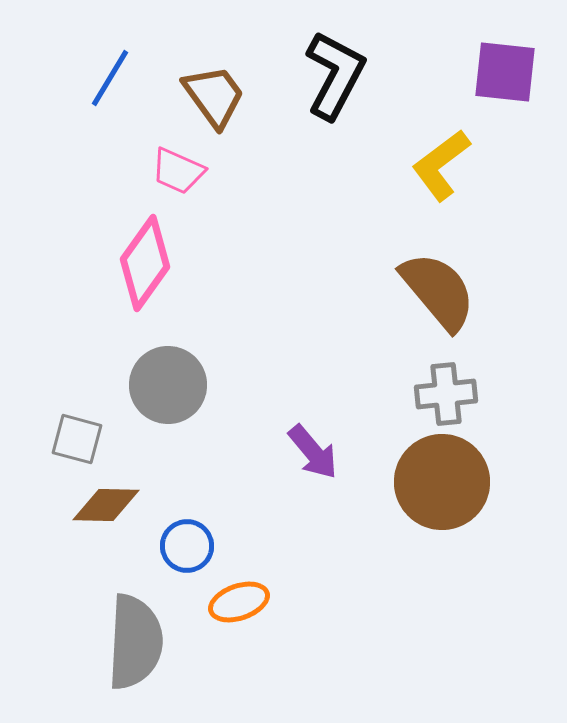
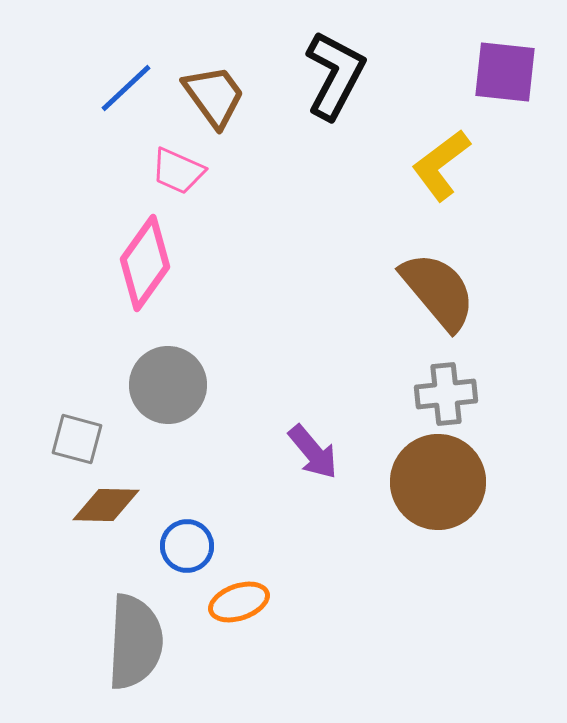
blue line: moved 16 px right, 10 px down; rotated 16 degrees clockwise
brown circle: moved 4 px left
